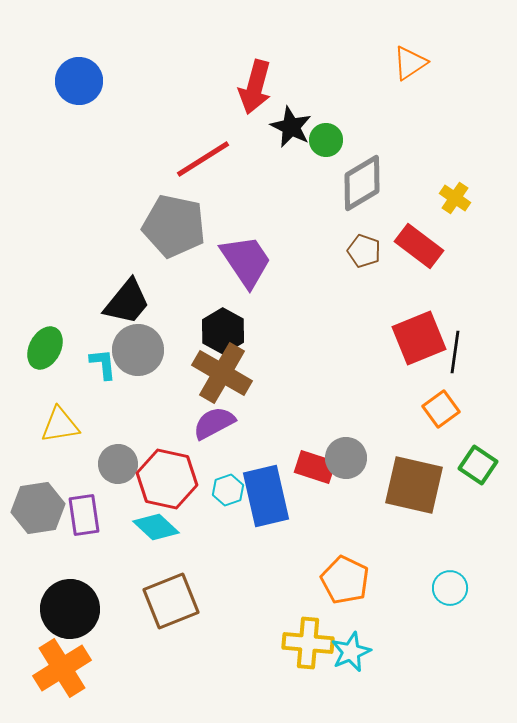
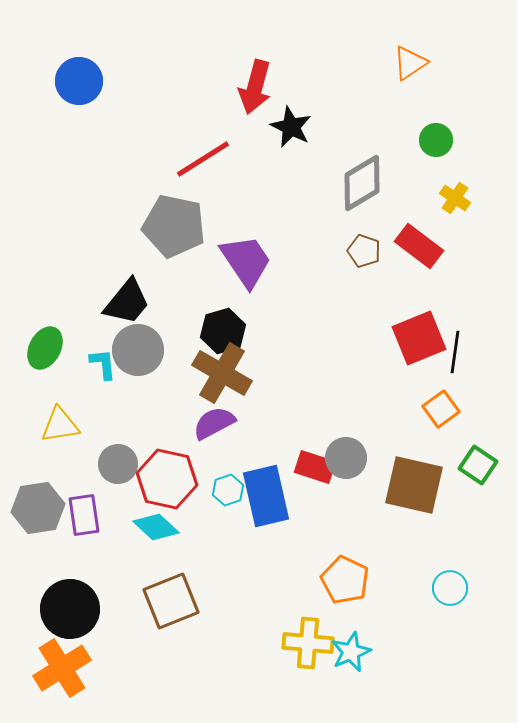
green circle at (326, 140): moved 110 px right
black hexagon at (223, 331): rotated 15 degrees clockwise
